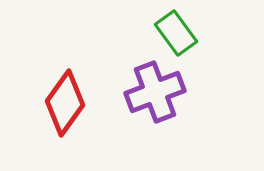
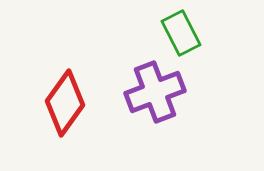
green rectangle: moved 5 px right; rotated 9 degrees clockwise
